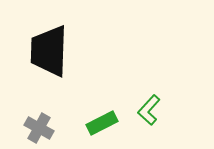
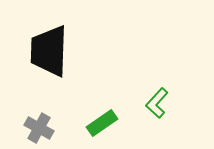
green L-shape: moved 8 px right, 7 px up
green rectangle: rotated 8 degrees counterclockwise
